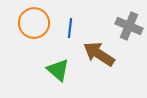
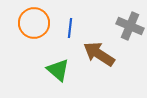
gray cross: moved 1 px right
